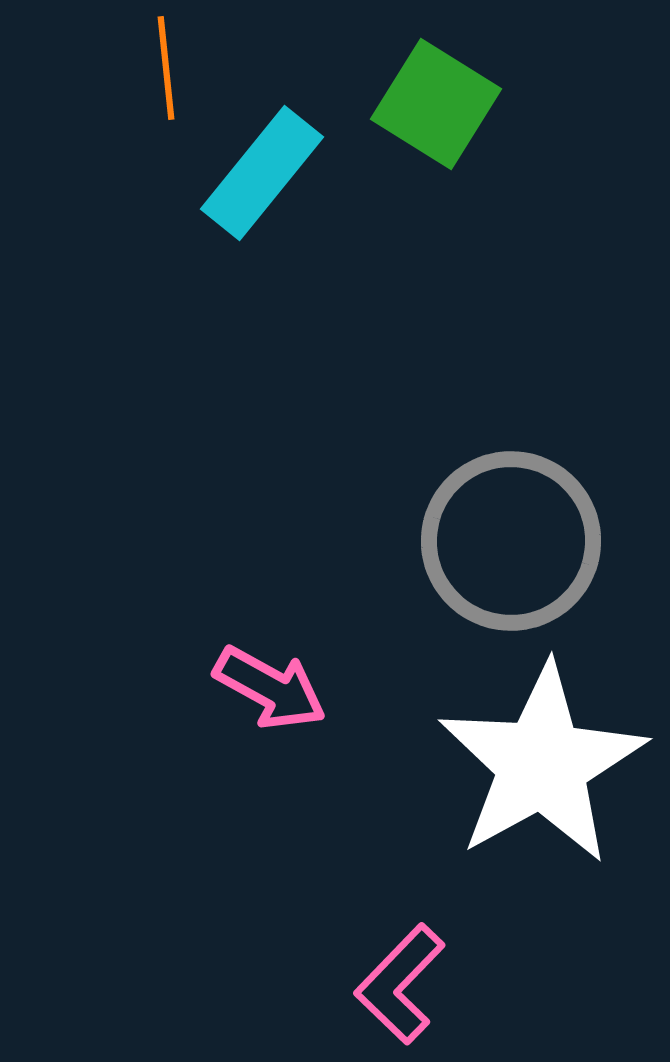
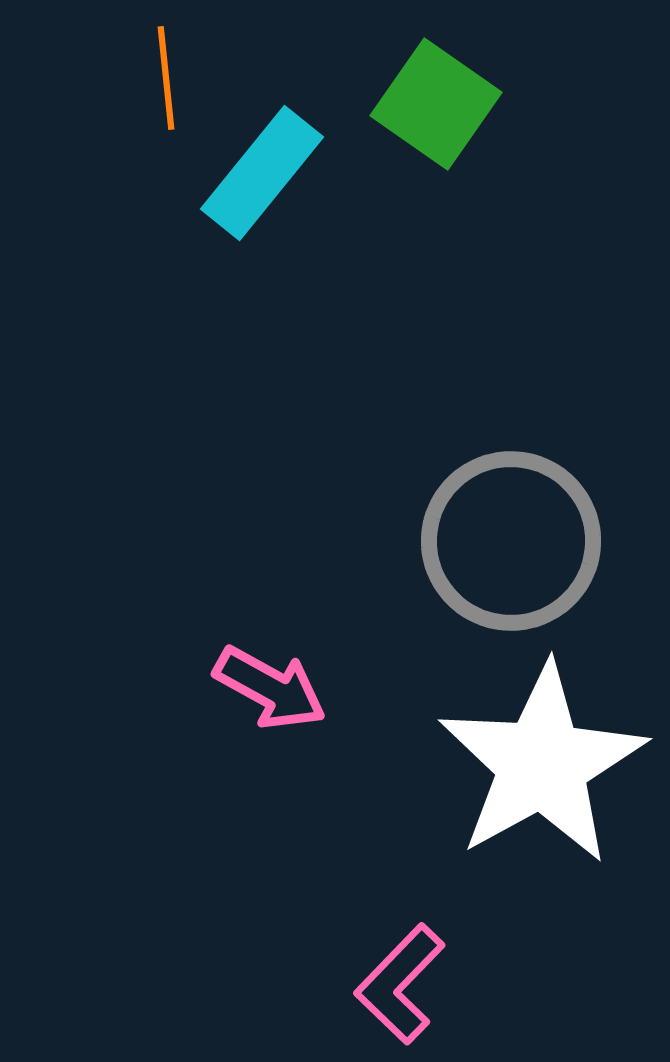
orange line: moved 10 px down
green square: rotated 3 degrees clockwise
